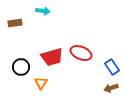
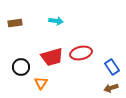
cyan arrow: moved 13 px right, 10 px down
red ellipse: rotated 35 degrees counterclockwise
